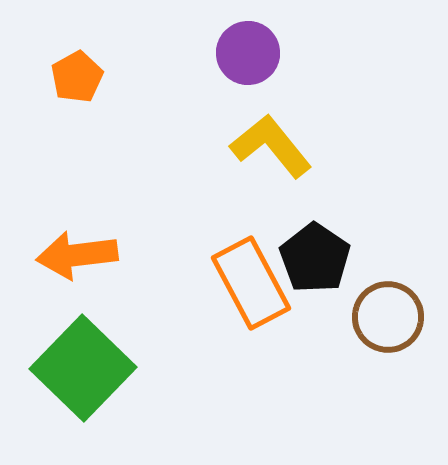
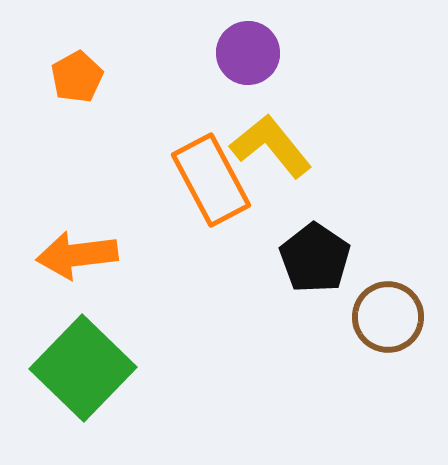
orange rectangle: moved 40 px left, 103 px up
